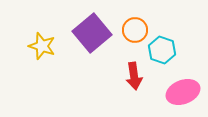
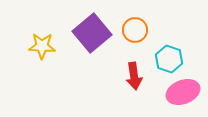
yellow star: rotated 16 degrees counterclockwise
cyan hexagon: moved 7 px right, 9 px down
